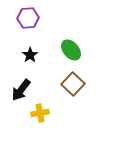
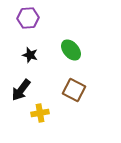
black star: rotated 21 degrees counterclockwise
brown square: moved 1 px right, 6 px down; rotated 15 degrees counterclockwise
